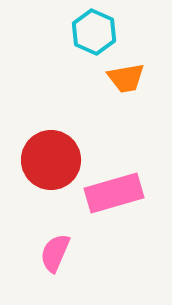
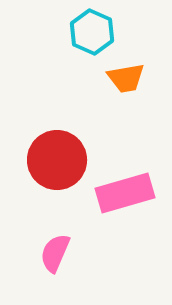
cyan hexagon: moved 2 px left
red circle: moved 6 px right
pink rectangle: moved 11 px right
